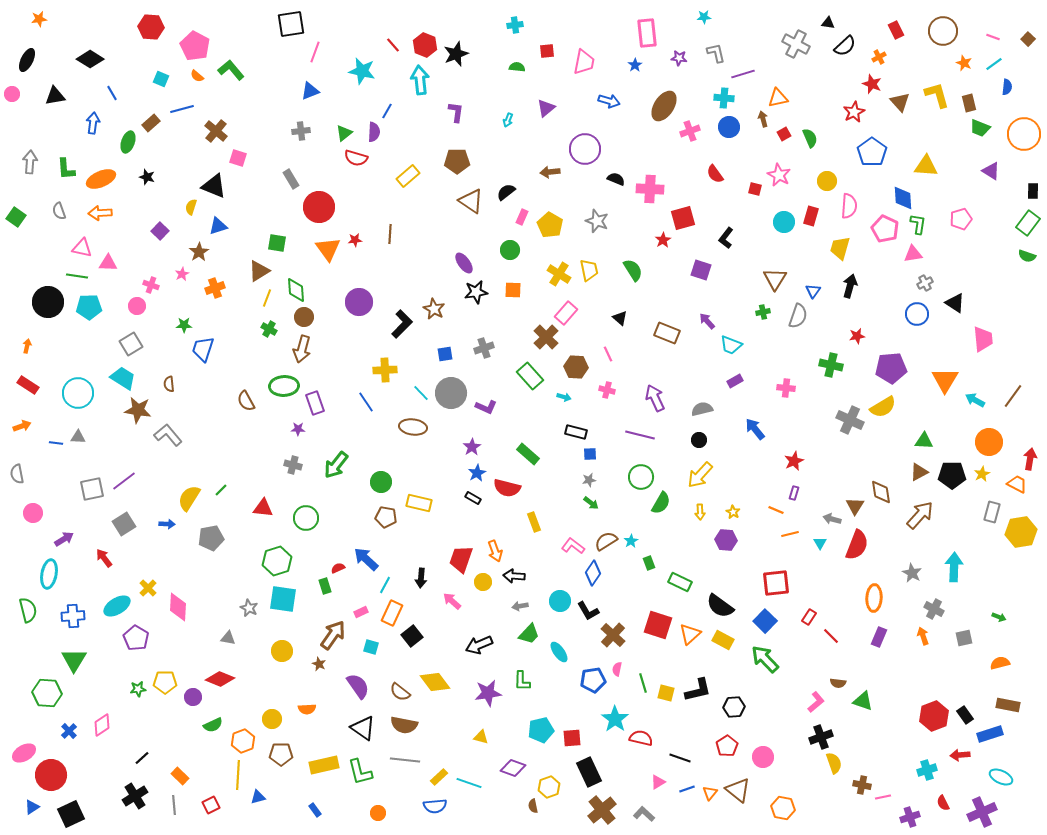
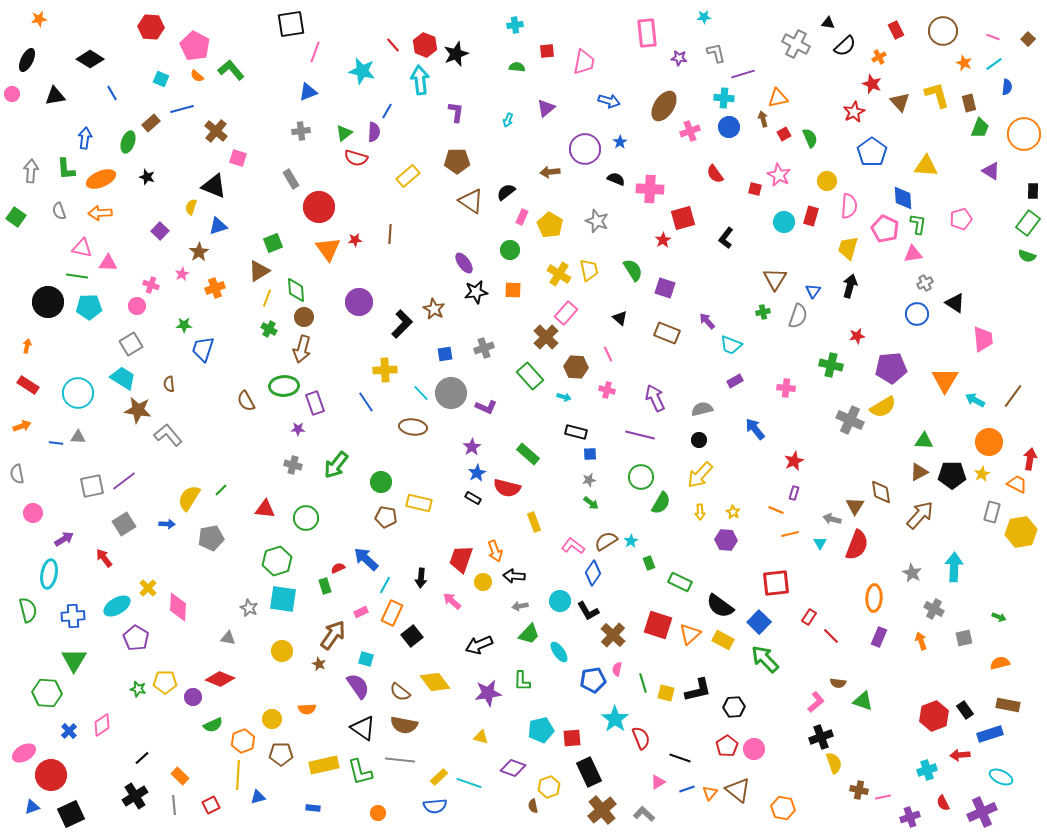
blue star at (635, 65): moved 15 px left, 77 px down
blue triangle at (310, 91): moved 2 px left, 1 px down
blue arrow at (93, 123): moved 8 px left, 15 px down
green trapezoid at (980, 128): rotated 90 degrees counterclockwise
gray arrow at (30, 162): moved 1 px right, 9 px down
green square at (277, 243): moved 4 px left; rotated 30 degrees counterclockwise
yellow trapezoid at (840, 248): moved 8 px right
purple square at (701, 270): moved 36 px left, 18 px down
gray square at (92, 489): moved 3 px up
red triangle at (263, 508): moved 2 px right, 1 px down
blue square at (765, 621): moved 6 px left, 1 px down
orange arrow at (923, 636): moved 2 px left, 5 px down
cyan square at (371, 647): moved 5 px left, 12 px down
green star at (138, 689): rotated 21 degrees clockwise
black rectangle at (965, 715): moved 5 px up
red semicircle at (641, 738): rotated 55 degrees clockwise
pink circle at (763, 757): moved 9 px left, 8 px up
gray line at (405, 760): moved 5 px left
brown cross at (862, 785): moved 3 px left, 5 px down
blue triangle at (32, 807): rotated 14 degrees clockwise
blue rectangle at (315, 810): moved 2 px left, 2 px up; rotated 48 degrees counterclockwise
